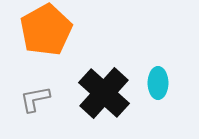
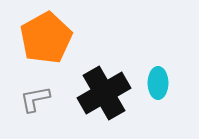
orange pentagon: moved 8 px down
black cross: rotated 18 degrees clockwise
